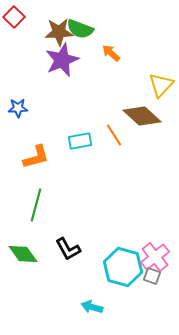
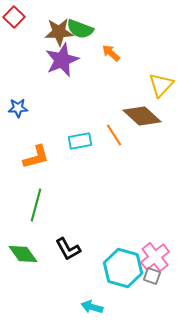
cyan hexagon: moved 1 px down
